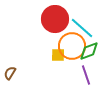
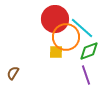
orange circle: moved 6 px left, 9 px up
yellow square: moved 2 px left, 3 px up
brown semicircle: moved 3 px right
